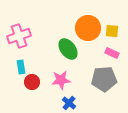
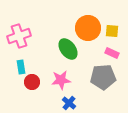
gray pentagon: moved 1 px left, 2 px up
